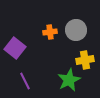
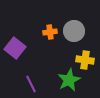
gray circle: moved 2 px left, 1 px down
yellow cross: rotated 18 degrees clockwise
purple line: moved 6 px right, 3 px down
